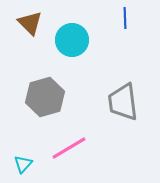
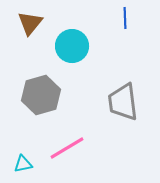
brown triangle: rotated 24 degrees clockwise
cyan circle: moved 6 px down
gray hexagon: moved 4 px left, 2 px up
pink line: moved 2 px left
cyan triangle: rotated 36 degrees clockwise
